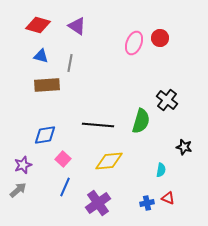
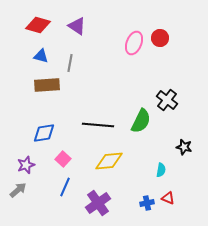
green semicircle: rotated 10 degrees clockwise
blue diamond: moved 1 px left, 2 px up
purple star: moved 3 px right
